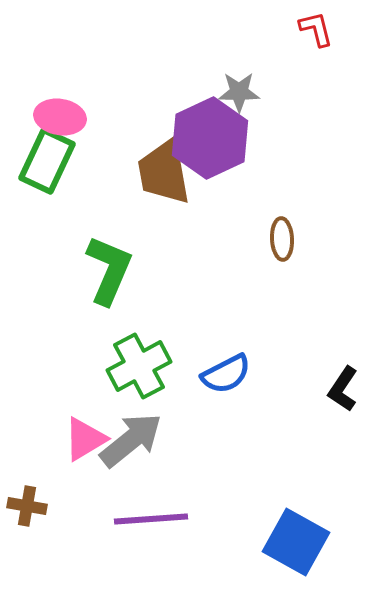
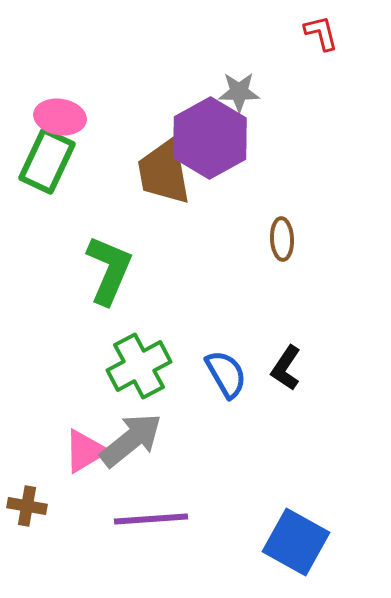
red L-shape: moved 5 px right, 4 px down
purple hexagon: rotated 4 degrees counterclockwise
blue semicircle: rotated 93 degrees counterclockwise
black L-shape: moved 57 px left, 21 px up
pink triangle: moved 12 px down
